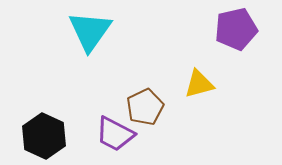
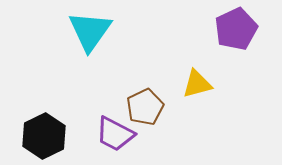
purple pentagon: rotated 12 degrees counterclockwise
yellow triangle: moved 2 px left
black hexagon: rotated 9 degrees clockwise
